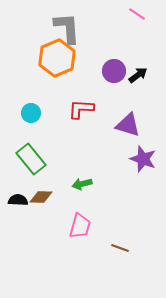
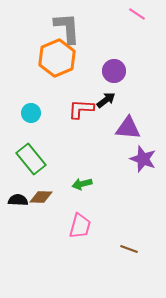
black arrow: moved 32 px left, 25 px down
purple triangle: moved 3 px down; rotated 12 degrees counterclockwise
brown line: moved 9 px right, 1 px down
